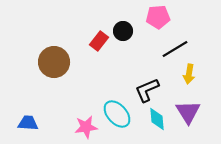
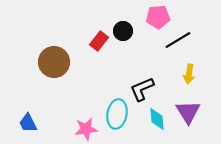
black line: moved 3 px right, 9 px up
black L-shape: moved 5 px left, 1 px up
cyan ellipse: rotated 52 degrees clockwise
blue trapezoid: rotated 120 degrees counterclockwise
pink star: moved 2 px down
